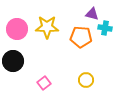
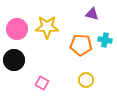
cyan cross: moved 12 px down
orange pentagon: moved 8 px down
black circle: moved 1 px right, 1 px up
pink square: moved 2 px left; rotated 24 degrees counterclockwise
